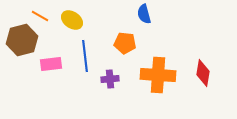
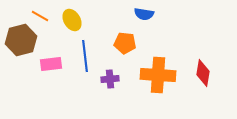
blue semicircle: rotated 66 degrees counterclockwise
yellow ellipse: rotated 25 degrees clockwise
brown hexagon: moved 1 px left
